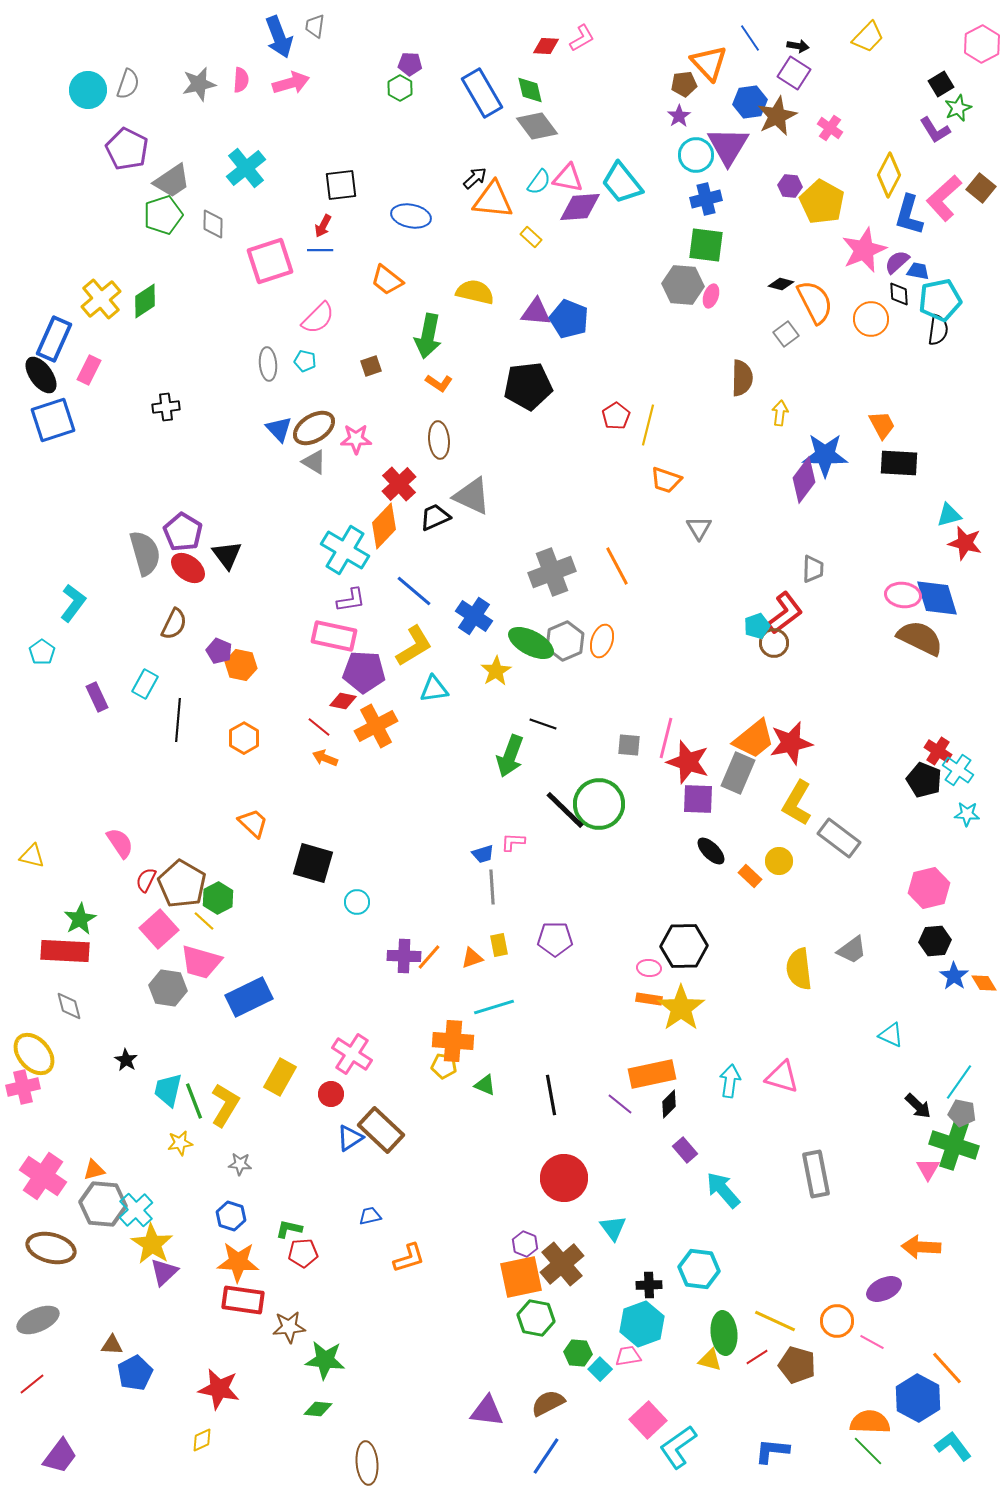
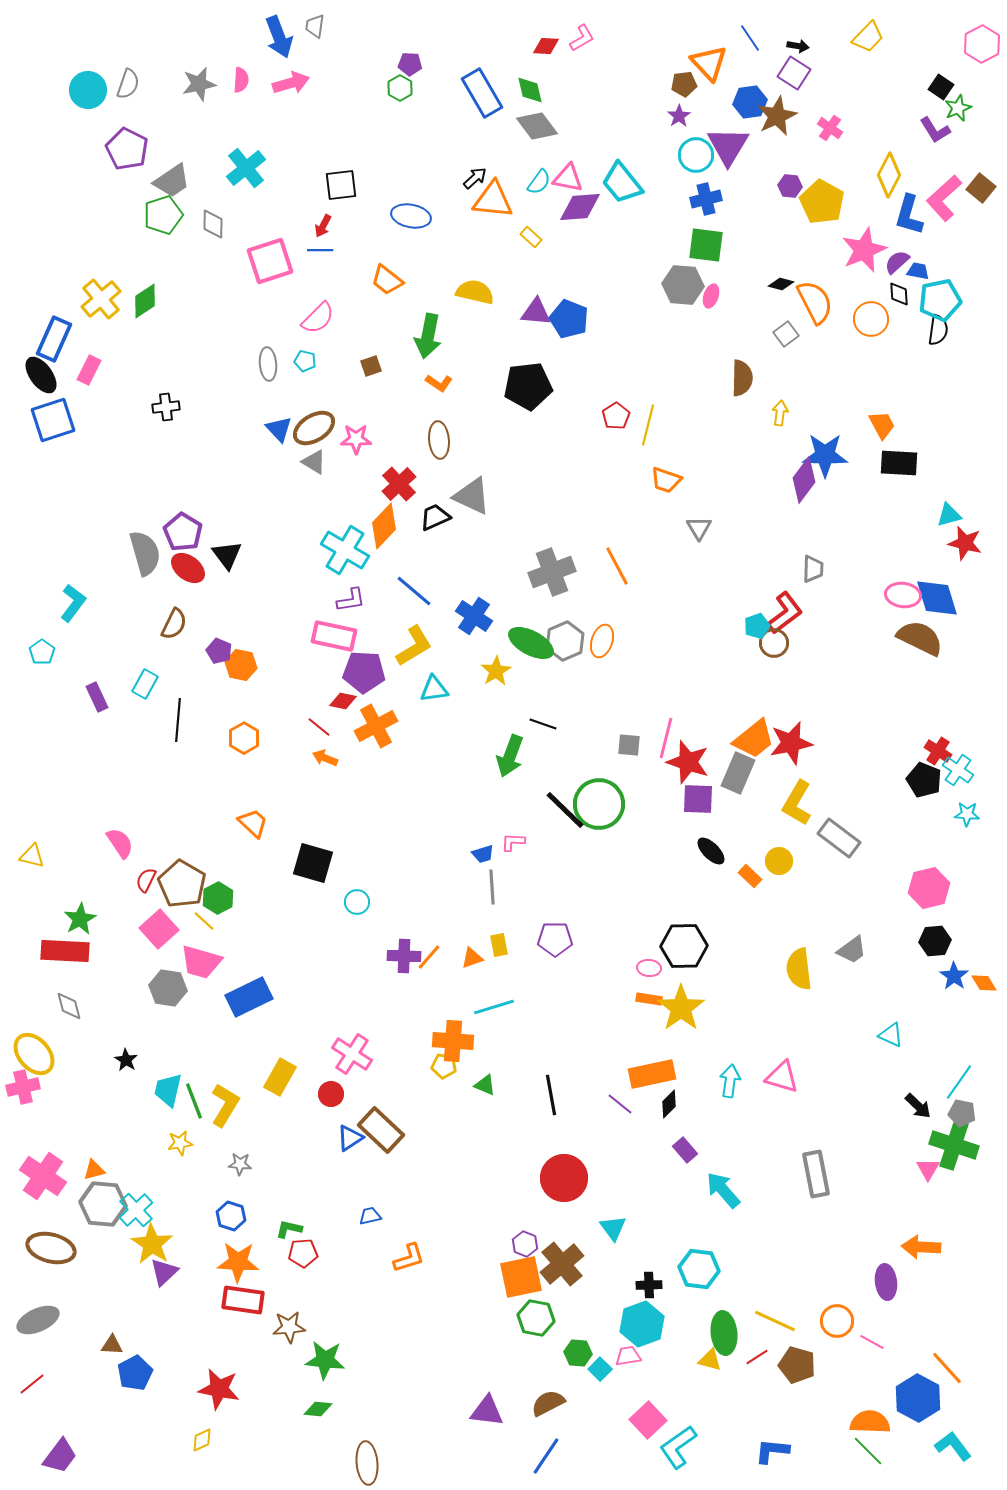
black square at (941, 84): moved 3 px down; rotated 25 degrees counterclockwise
purple ellipse at (884, 1289): moved 2 px right, 7 px up; rotated 72 degrees counterclockwise
